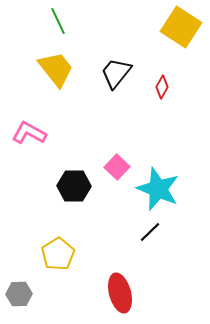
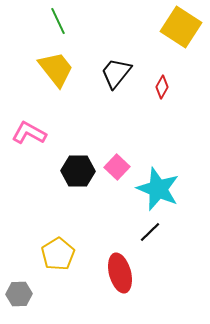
black hexagon: moved 4 px right, 15 px up
red ellipse: moved 20 px up
